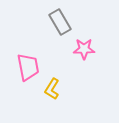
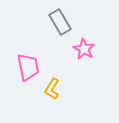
pink star: rotated 30 degrees clockwise
